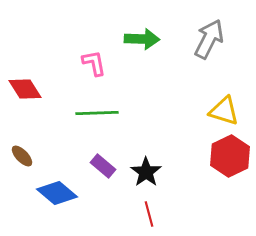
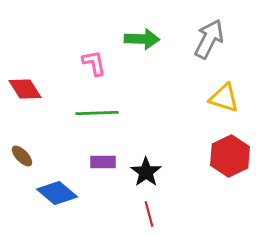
yellow triangle: moved 13 px up
purple rectangle: moved 4 px up; rotated 40 degrees counterclockwise
